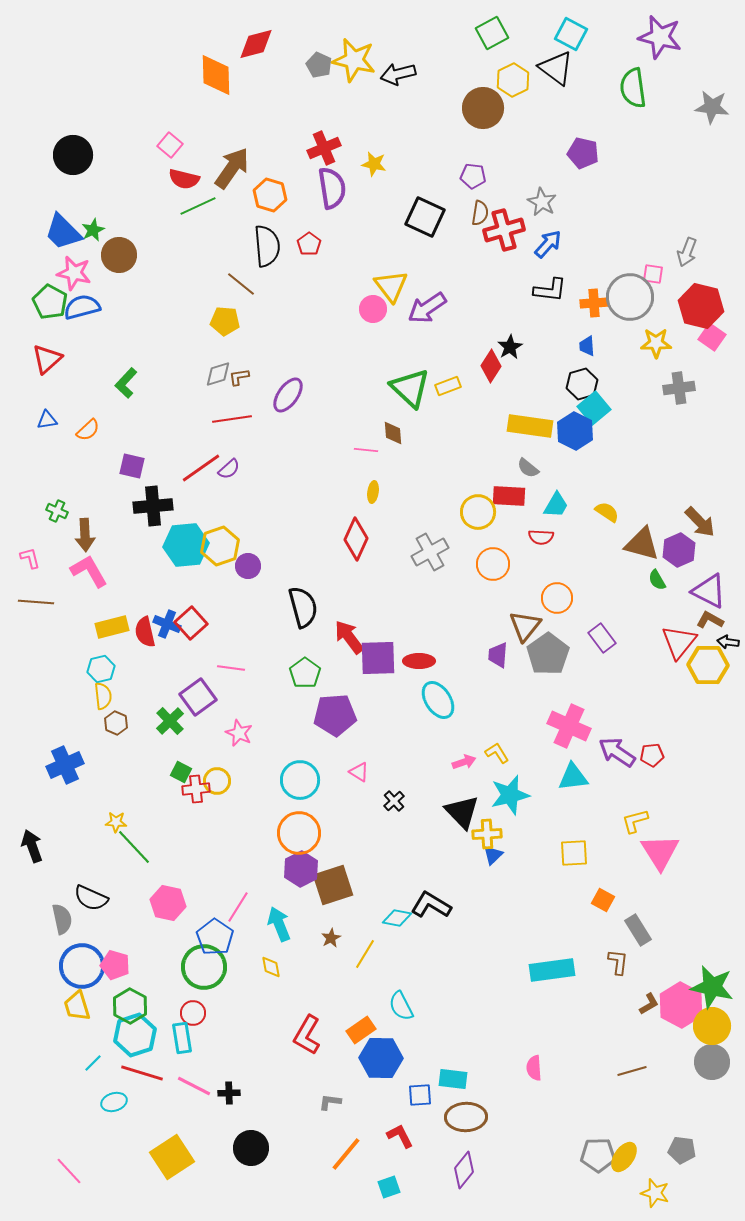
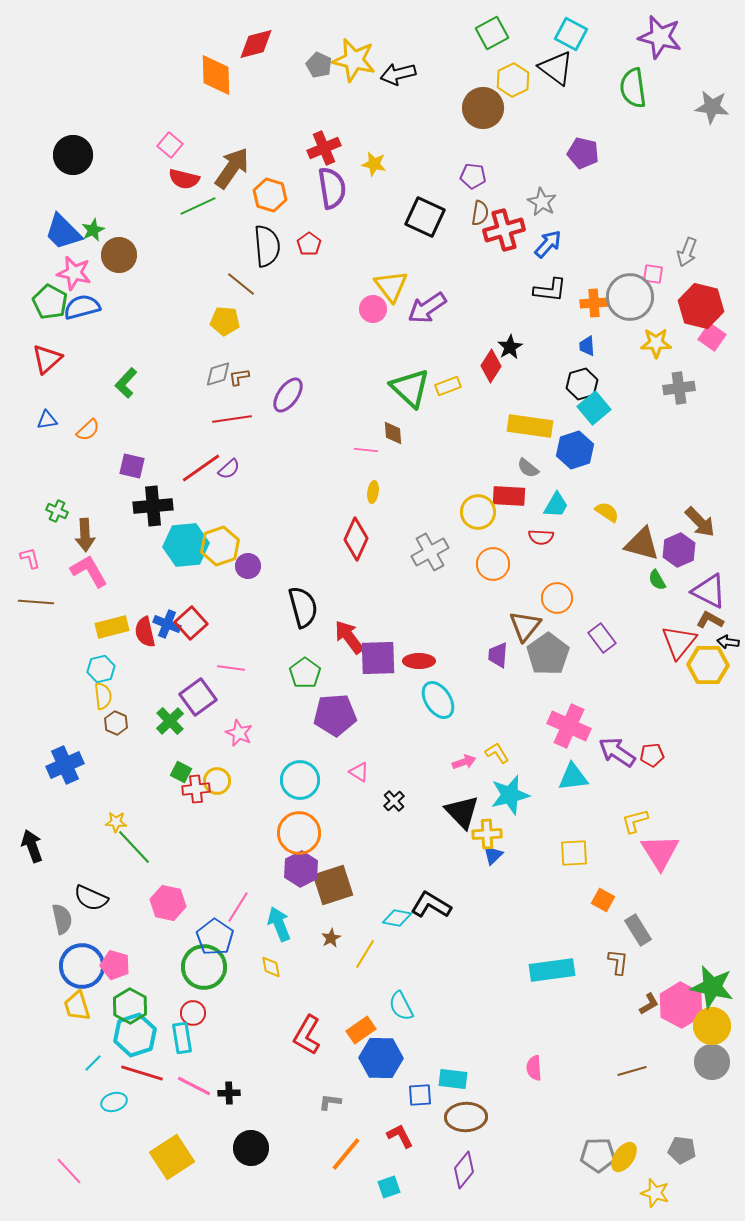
blue hexagon at (575, 431): moved 19 px down; rotated 15 degrees clockwise
